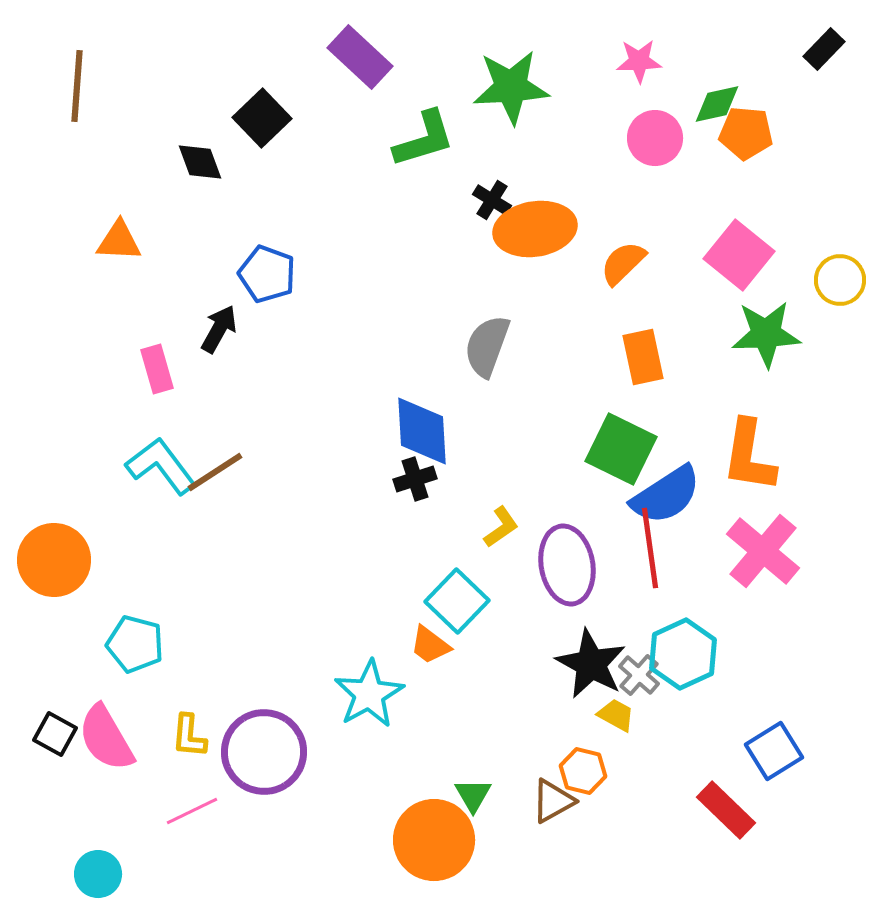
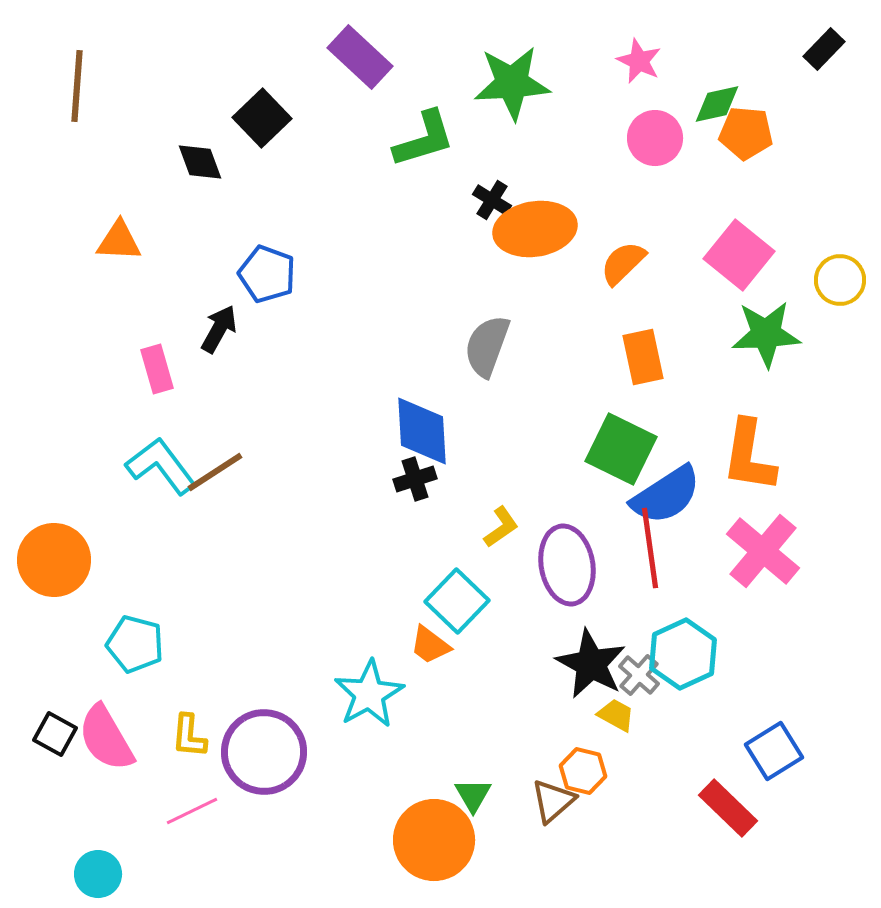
pink star at (639, 61): rotated 27 degrees clockwise
green star at (511, 87): moved 1 px right, 4 px up
brown triangle at (553, 801): rotated 12 degrees counterclockwise
red rectangle at (726, 810): moved 2 px right, 2 px up
